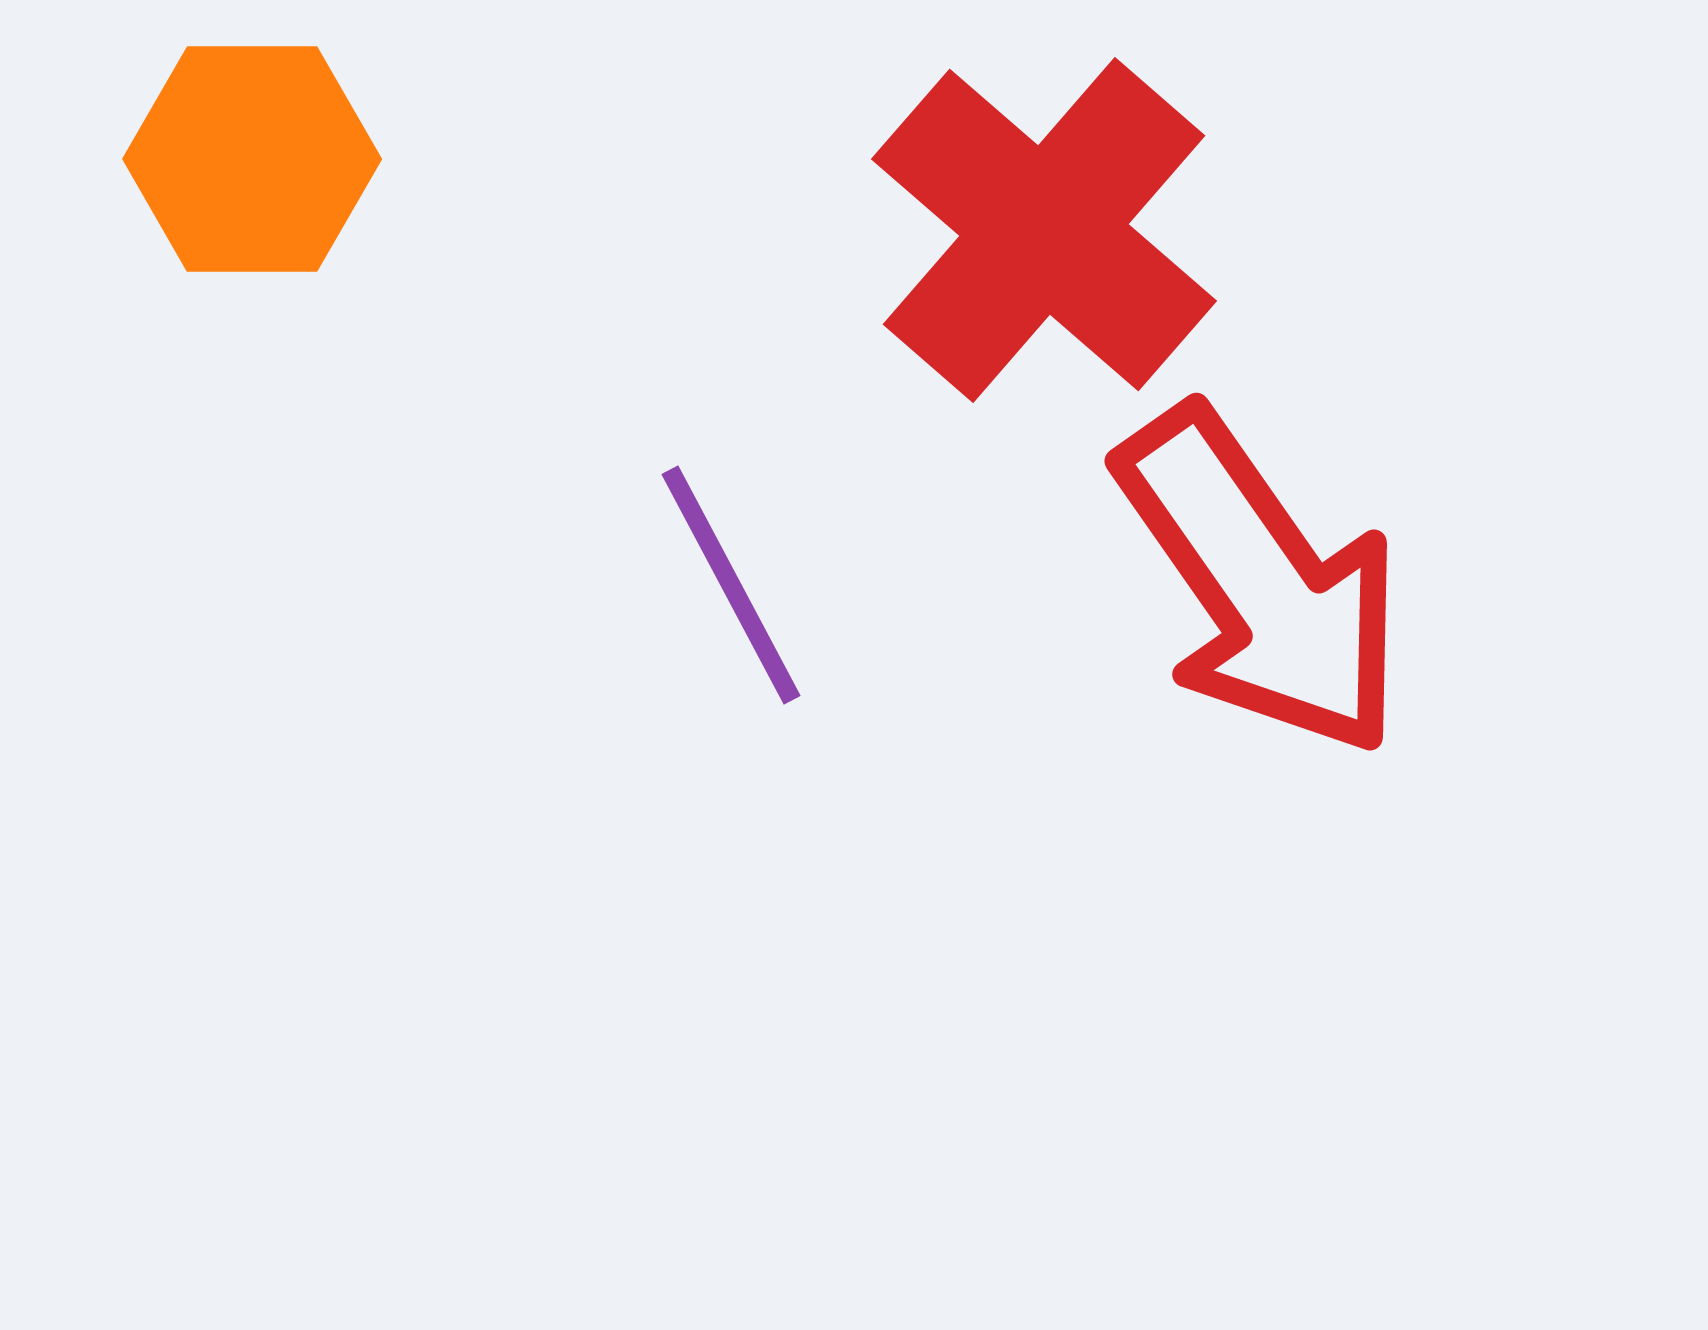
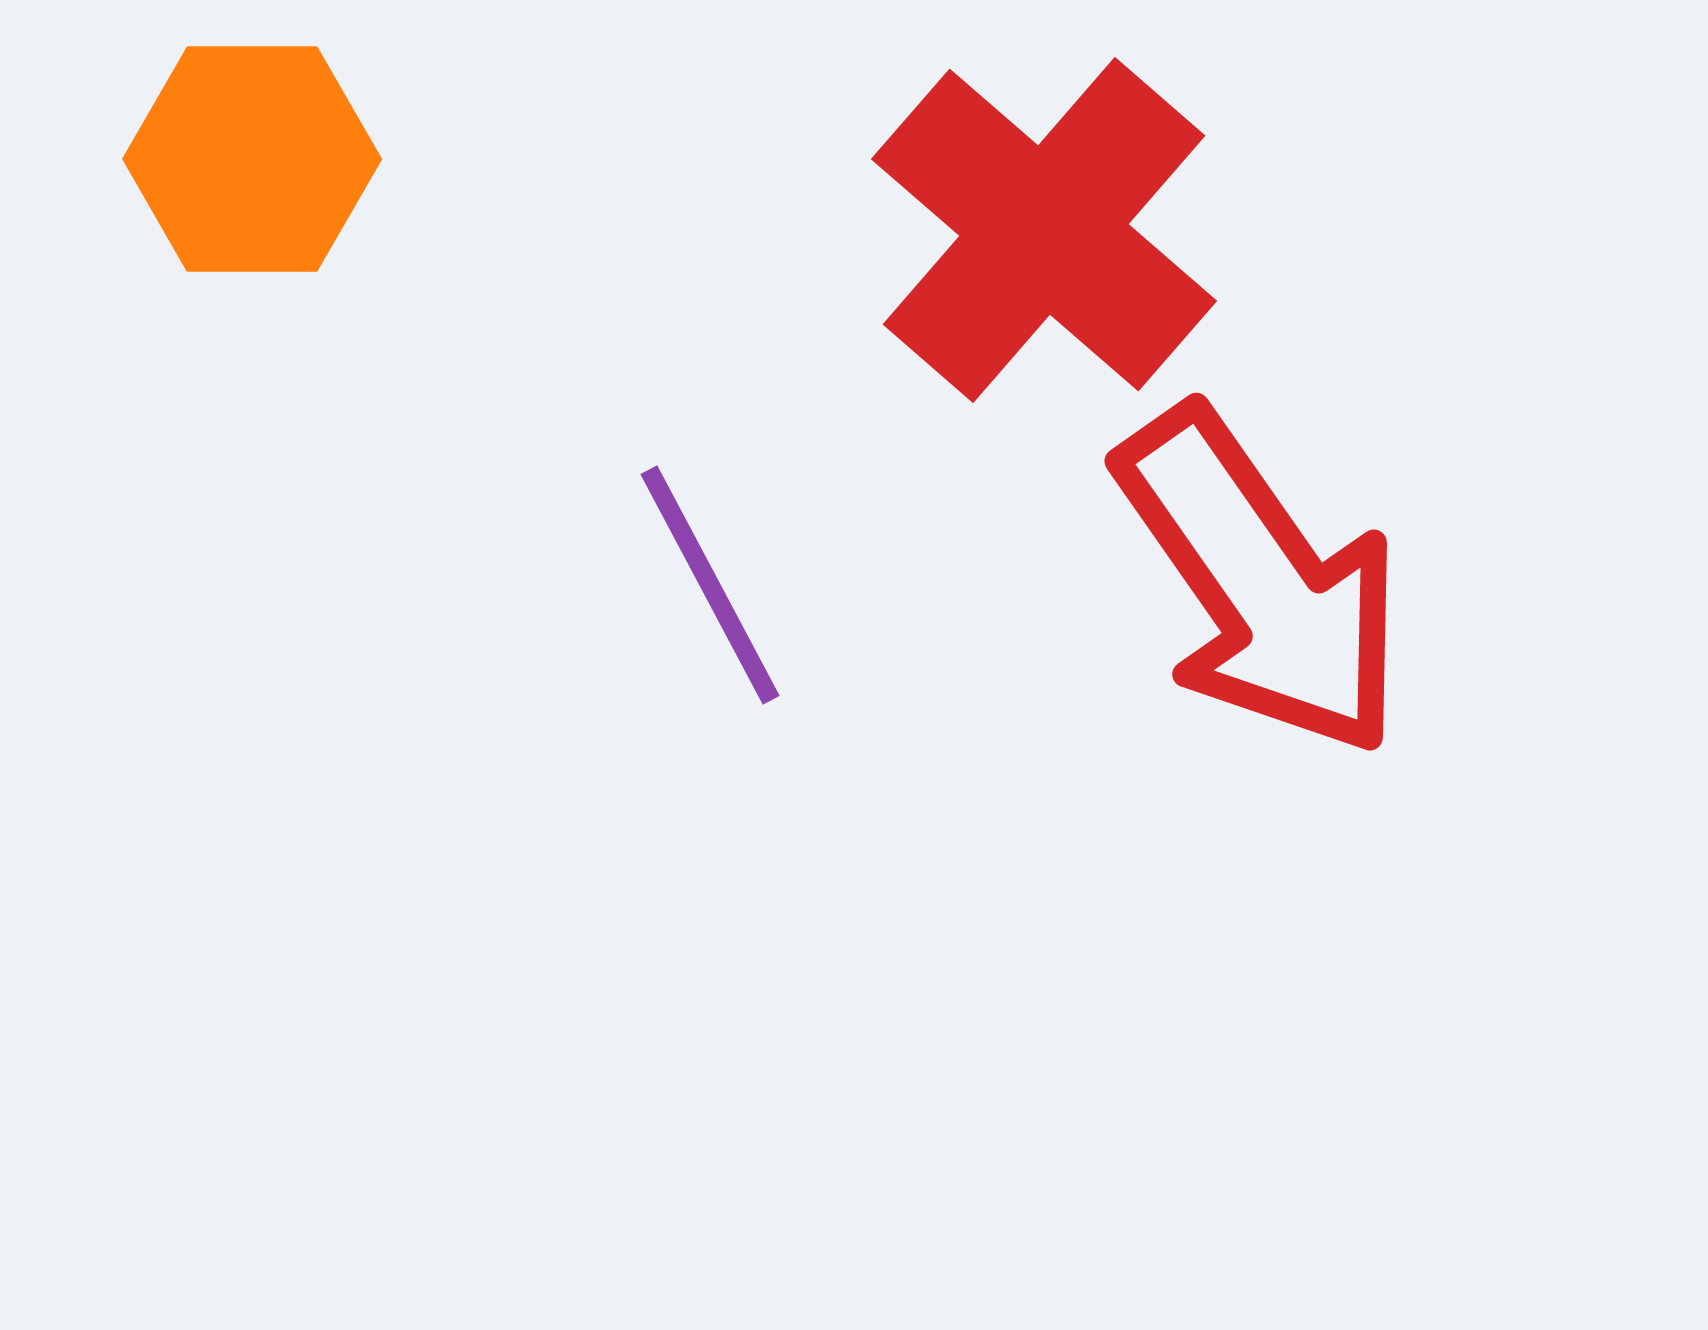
purple line: moved 21 px left
